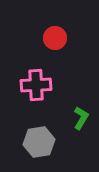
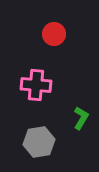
red circle: moved 1 px left, 4 px up
pink cross: rotated 8 degrees clockwise
